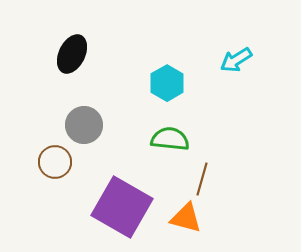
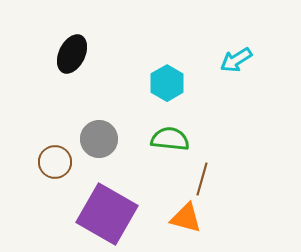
gray circle: moved 15 px right, 14 px down
purple square: moved 15 px left, 7 px down
